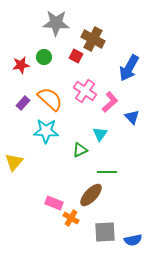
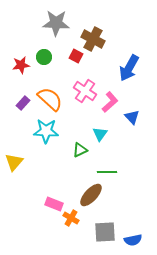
pink rectangle: moved 1 px down
